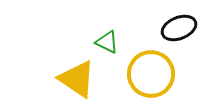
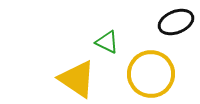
black ellipse: moved 3 px left, 6 px up
